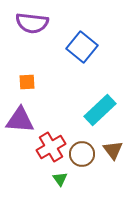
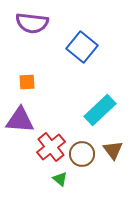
red cross: rotated 8 degrees counterclockwise
green triangle: rotated 14 degrees counterclockwise
